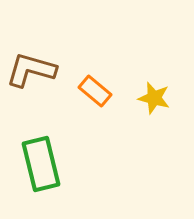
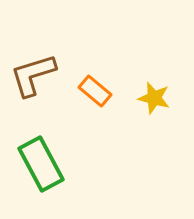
brown L-shape: moved 2 px right, 5 px down; rotated 33 degrees counterclockwise
green rectangle: rotated 14 degrees counterclockwise
